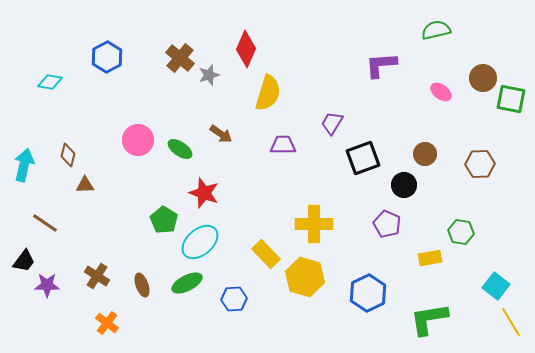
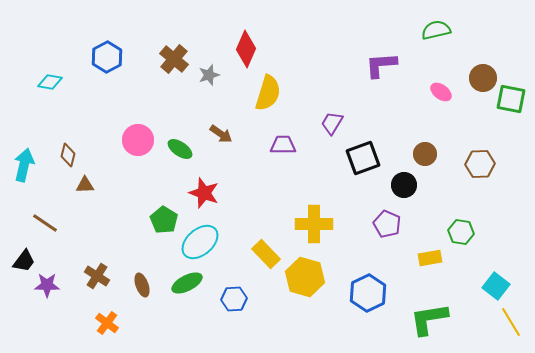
brown cross at (180, 58): moved 6 px left, 1 px down
